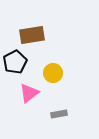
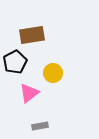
gray rectangle: moved 19 px left, 12 px down
